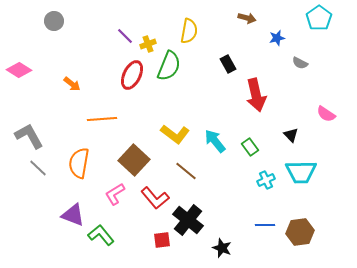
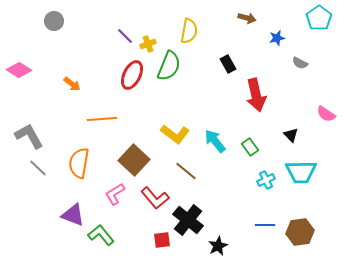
black star: moved 4 px left, 2 px up; rotated 24 degrees clockwise
